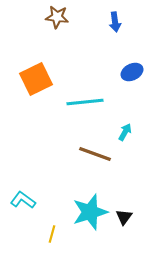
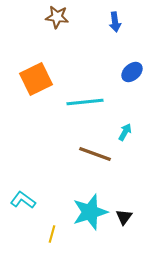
blue ellipse: rotated 15 degrees counterclockwise
